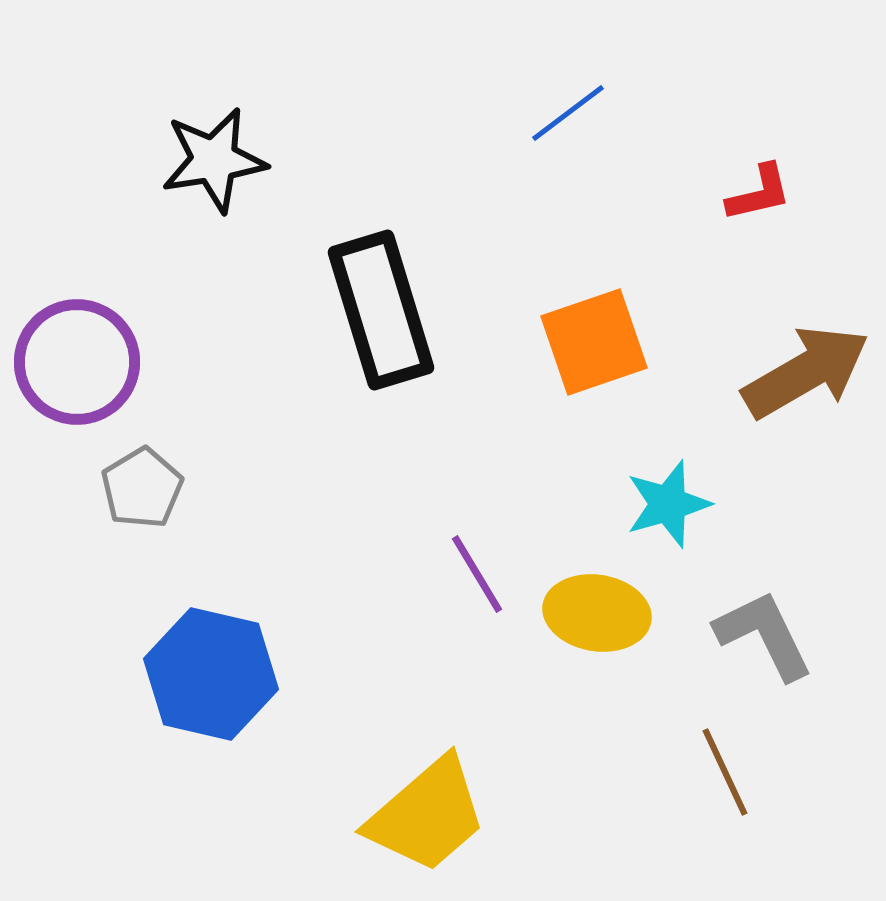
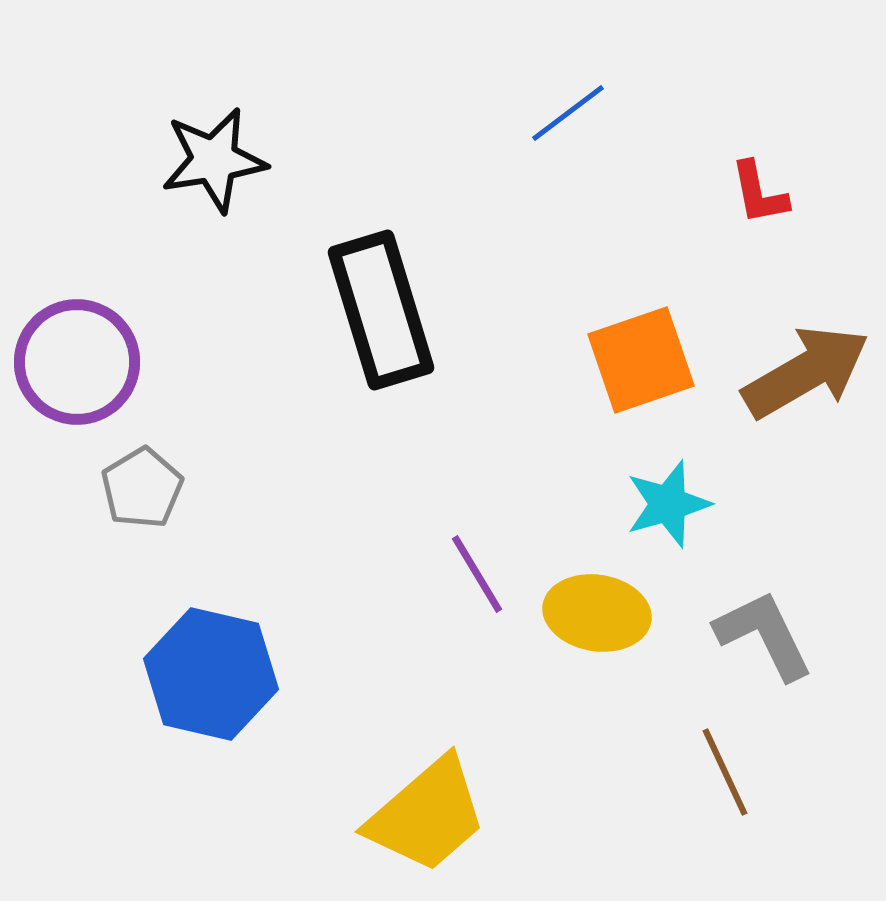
red L-shape: rotated 92 degrees clockwise
orange square: moved 47 px right, 18 px down
